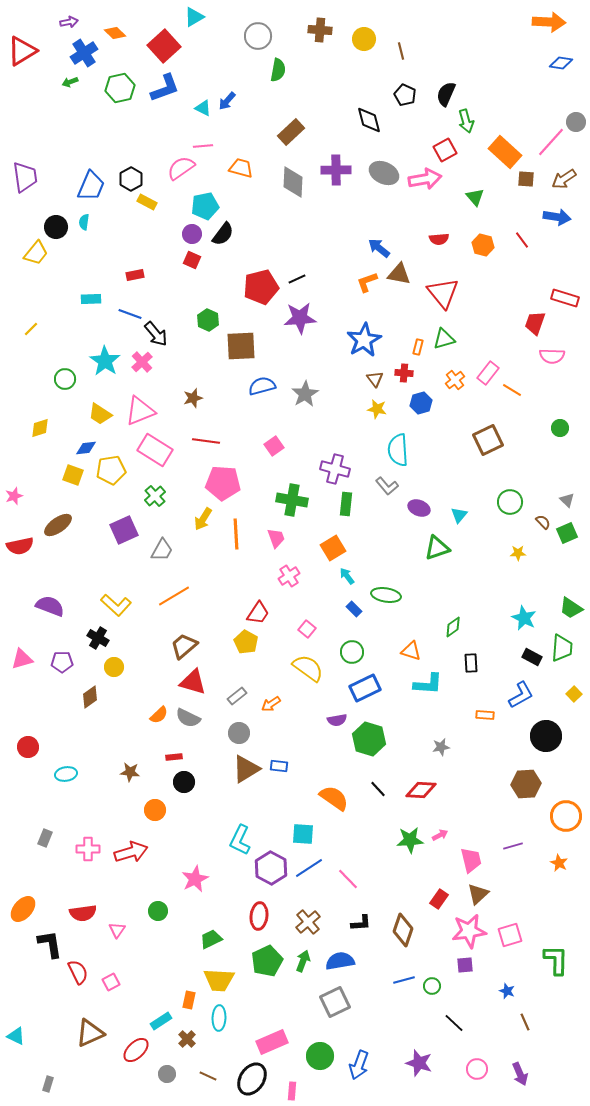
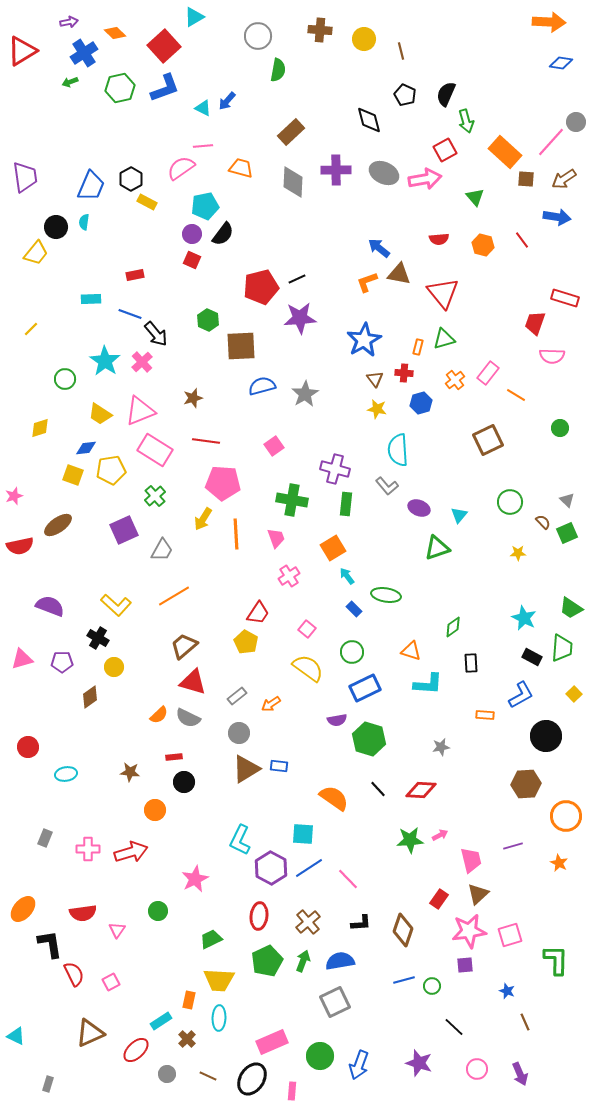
orange line at (512, 390): moved 4 px right, 5 px down
red semicircle at (78, 972): moved 4 px left, 2 px down
black line at (454, 1023): moved 4 px down
